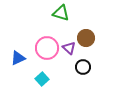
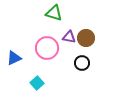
green triangle: moved 7 px left
purple triangle: moved 11 px up; rotated 32 degrees counterclockwise
blue triangle: moved 4 px left
black circle: moved 1 px left, 4 px up
cyan square: moved 5 px left, 4 px down
